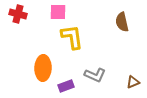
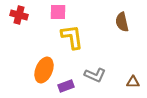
red cross: moved 1 px right, 1 px down
orange ellipse: moved 1 px right, 2 px down; rotated 20 degrees clockwise
brown triangle: rotated 24 degrees clockwise
